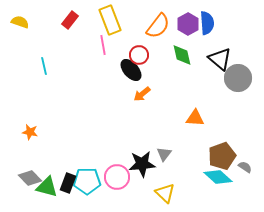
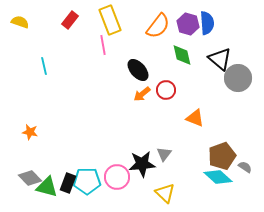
purple hexagon: rotated 15 degrees counterclockwise
red circle: moved 27 px right, 35 px down
black ellipse: moved 7 px right
orange triangle: rotated 18 degrees clockwise
